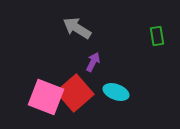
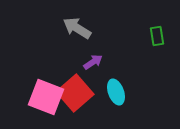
purple arrow: rotated 30 degrees clockwise
cyan ellipse: rotated 50 degrees clockwise
